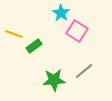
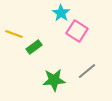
green rectangle: moved 1 px down
gray line: moved 3 px right
